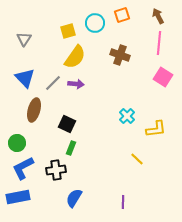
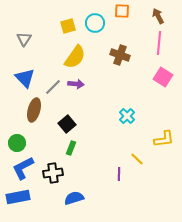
orange square: moved 4 px up; rotated 21 degrees clockwise
yellow square: moved 5 px up
gray line: moved 4 px down
black square: rotated 24 degrees clockwise
yellow L-shape: moved 8 px right, 10 px down
black cross: moved 3 px left, 3 px down
blue semicircle: rotated 42 degrees clockwise
purple line: moved 4 px left, 28 px up
